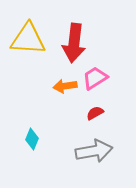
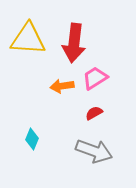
orange arrow: moved 3 px left
red semicircle: moved 1 px left
gray arrow: rotated 30 degrees clockwise
